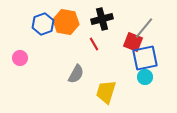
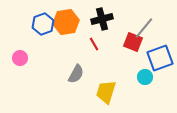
orange hexagon: rotated 20 degrees counterclockwise
blue square: moved 15 px right; rotated 8 degrees counterclockwise
